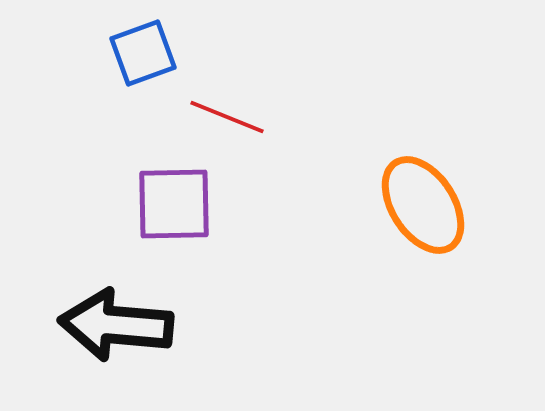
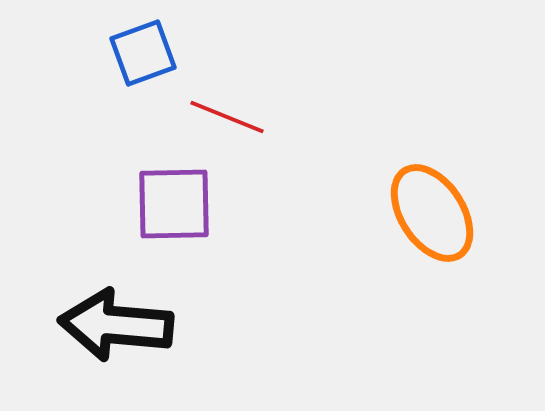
orange ellipse: moved 9 px right, 8 px down
